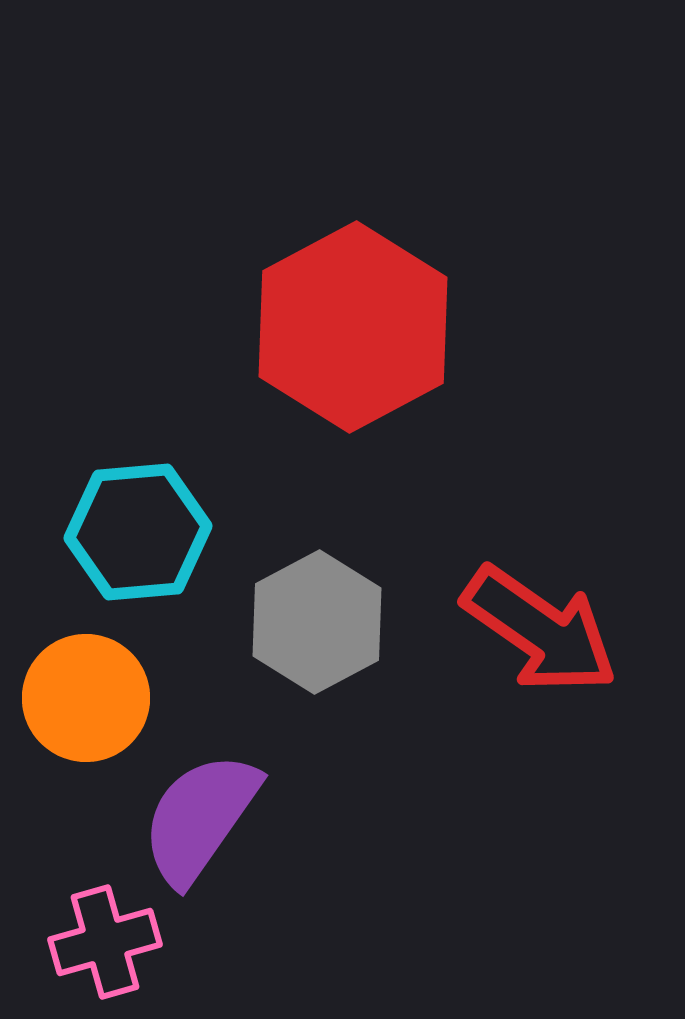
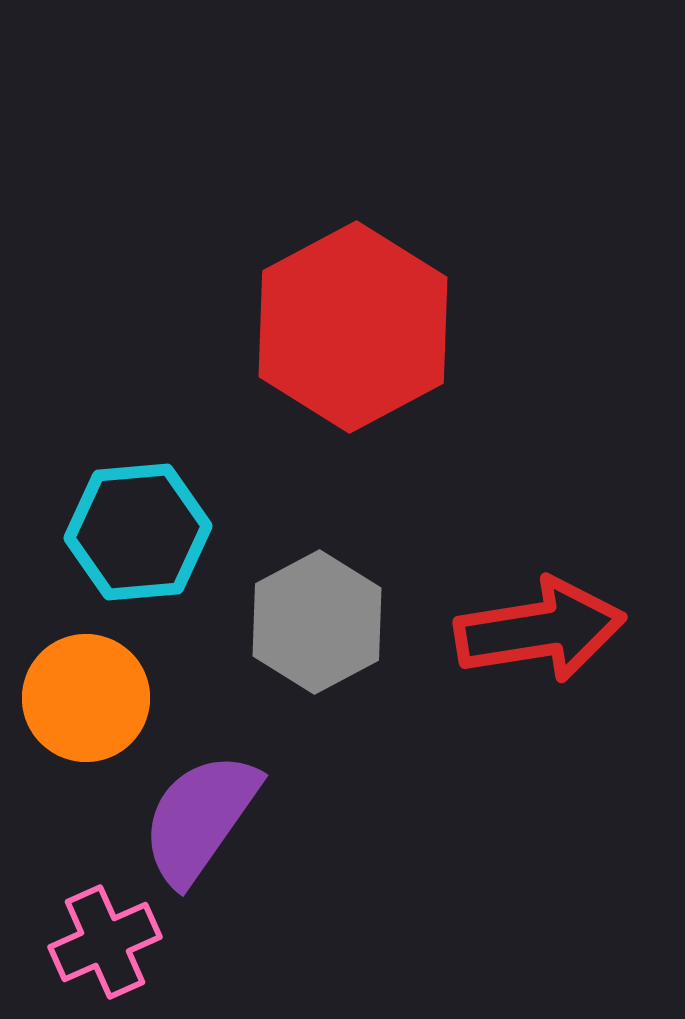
red arrow: rotated 44 degrees counterclockwise
pink cross: rotated 8 degrees counterclockwise
